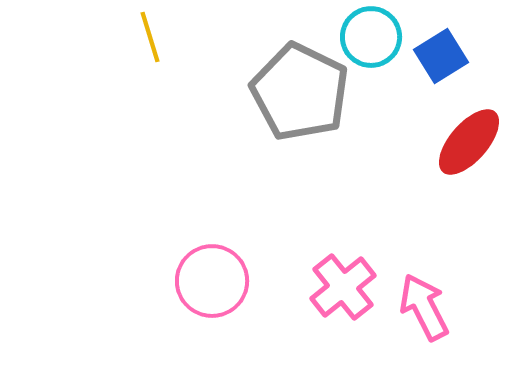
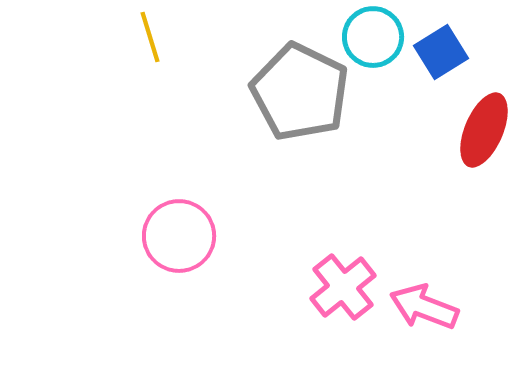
cyan circle: moved 2 px right
blue square: moved 4 px up
red ellipse: moved 15 px right, 12 px up; rotated 18 degrees counterclockwise
pink circle: moved 33 px left, 45 px up
pink arrow: rotated 42 degrees counterclockwise
